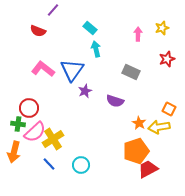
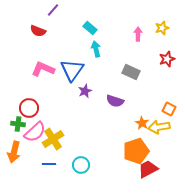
pink L-shape: rotated 15 degrees counterclockwise
orange star: moved 3 px right
blue line: rotated 48 degrees counterclockwise
